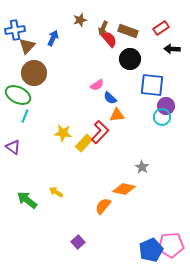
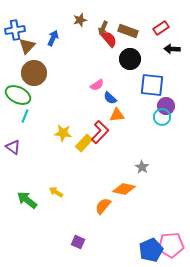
purple square: rotated 24 degrees counterclockwise
